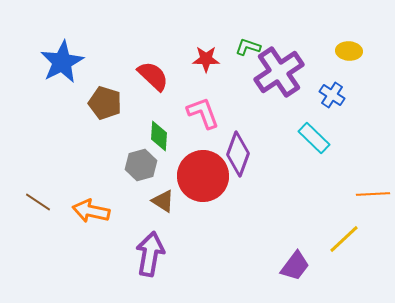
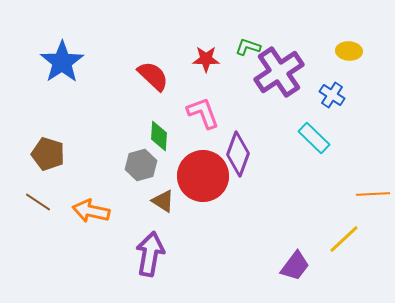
blue star: rotated 6 degrees counterclockwise
brown pentagon: moved 57 px left, 51 px down
